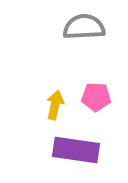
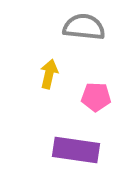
gray semicircle: rotated 9 degrees clockwise
yellow arrow: moved 6 px left, 31 px up
